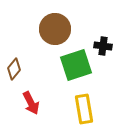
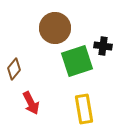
brown circle: moved 1 px up
green square: moved 1 px right, 4 px up
